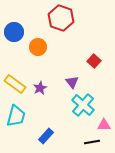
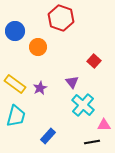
blue circle: moved 1 px right, 1 px up
blue rectangle: moved 2 px right
